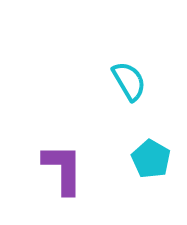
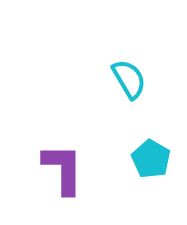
cyan semicircle: moved 2 px up
